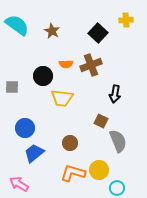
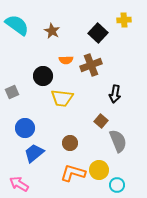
yellow cross: moved 2 px left
orange semicircle: moved 4 px up
gray square: moved 5 px down; rotated 24 degrees counterclockwise
brown square: rotated 16 degrees clockwise
cyan circle: moved 3 px up
